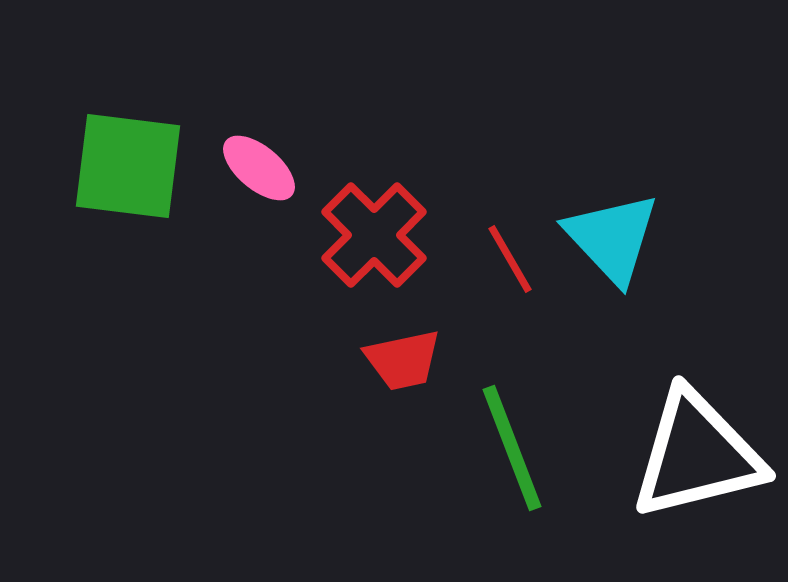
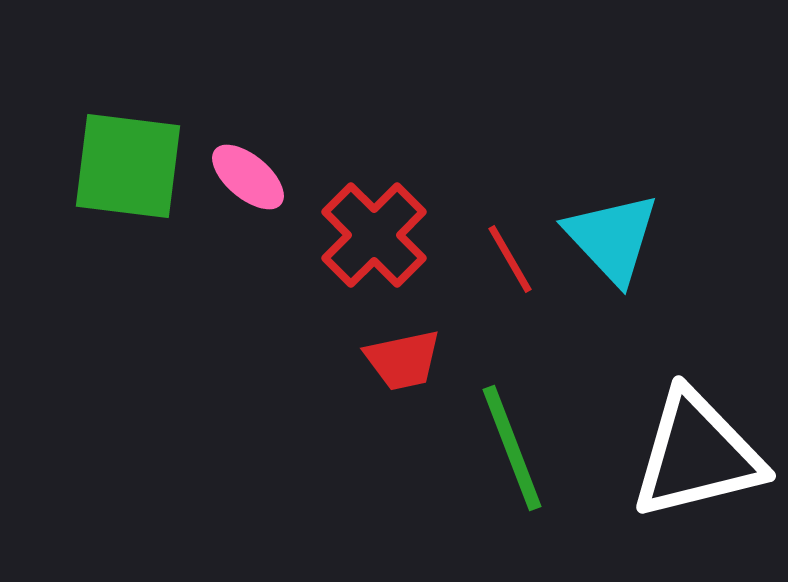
pink ellipse: moved 11 px left, 9 px down
